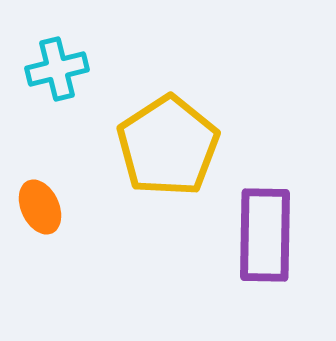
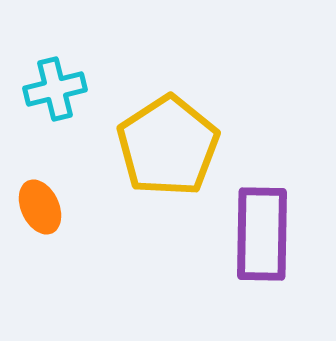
cyan cross: moved 2 px left, 20 px down
purple rectangle: moved 3 px left, 1 px up
